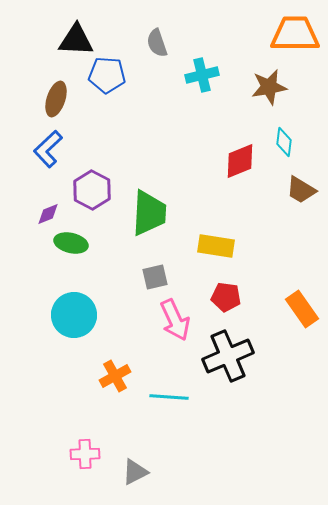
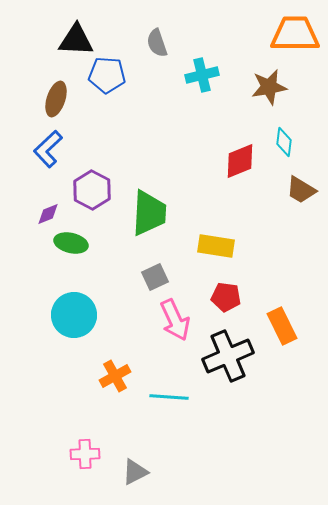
gray square: rotated 12 degrees counterclockwise
orange rectangle: moved 20 px left, 17 px down; rotated 9 degrees clockwise
